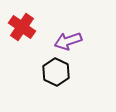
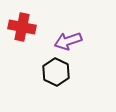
red cross: rotated 24 degrees counterclockwise
